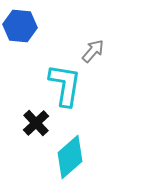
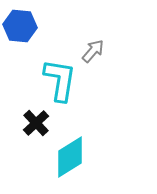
cyan L-shape: moved 5 px left, 5 px up
cyan diamond: rotated 9 degrees clockwise
